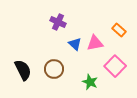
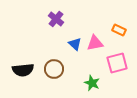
purple cross: moved 2 px left, 3 px up; rotated 14 degrees clockwise
orange rectangle: rotated 16 degrees counterclockwise
pink square: moved 2 px right, 3 px up; rotated 30 degrees clockwise
black semicircle: rotated 110 degrees clockwise
green star: moved 2 px right, 1 px down
